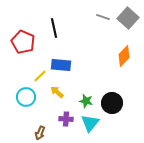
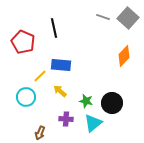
yellow arrow: moved 3 px right, 1 px up
cyan triangle: moved 3 px right; rotated 12 degrees clockwise
